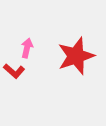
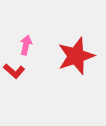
pink arrow: moved 1 px left, 3 px up
